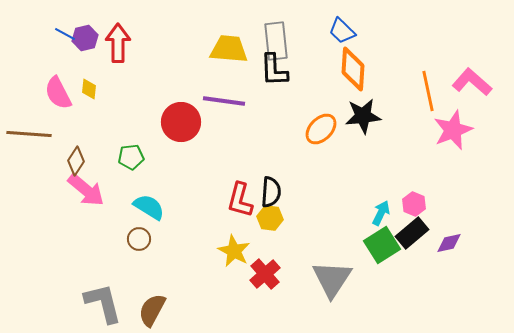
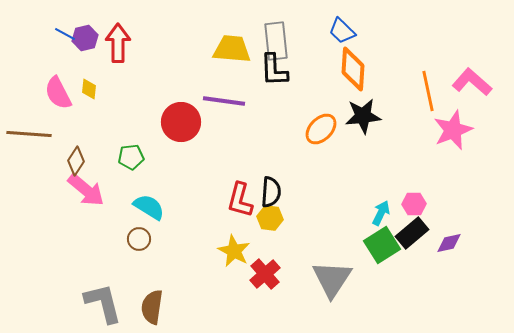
yellow trapezoid: moved 3 px right
pink hexagon: rotated 25 degrees counterclockwise
brown semicircle: moved 3 px up; rotated 20 degrees counterclockwise
